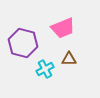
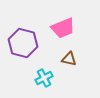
brown triangle: rotated 14 degrees clockwise
cyan cross: moved 1 px left, 9 px down
